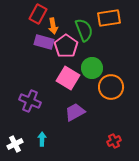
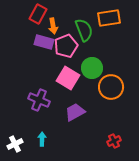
pink pentagon: rotated 15 degrees clockwise
purple cross: moved 9 px right, 1 px up
